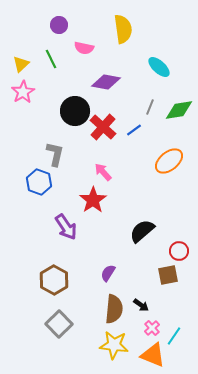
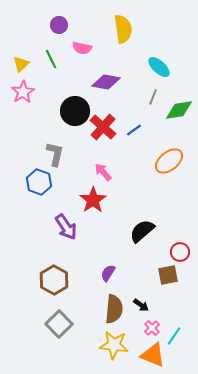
pink semicircle: moved 2 px left
gray line: moved 3 px right, 10 px up
red circle: moved 1 px right, 1 px down
